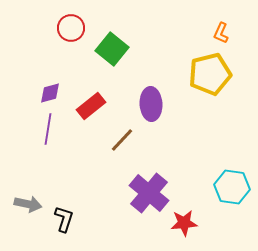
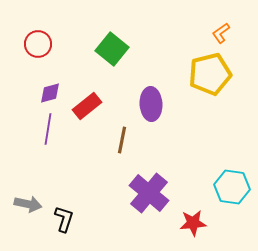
red circle: moved 33 px left, 16 px down
orange L-shape: rotated 30 degrees clockwise
red rectangle: moved 4 px left
brown line: rotated 32 degrees counterclockwise
red star: moved 9 px right
